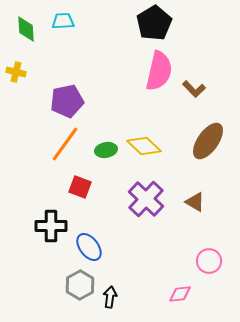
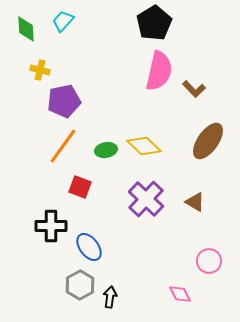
cyan trapezoid: rotated 45 degrees counterclockwise
yellow cross: moved 24 px right, 2 px up
purple pentagon: moved 3 px left
orange line: moved 2 px left, 2 px down
pink diamond: rotated 70 degrees clockwise
